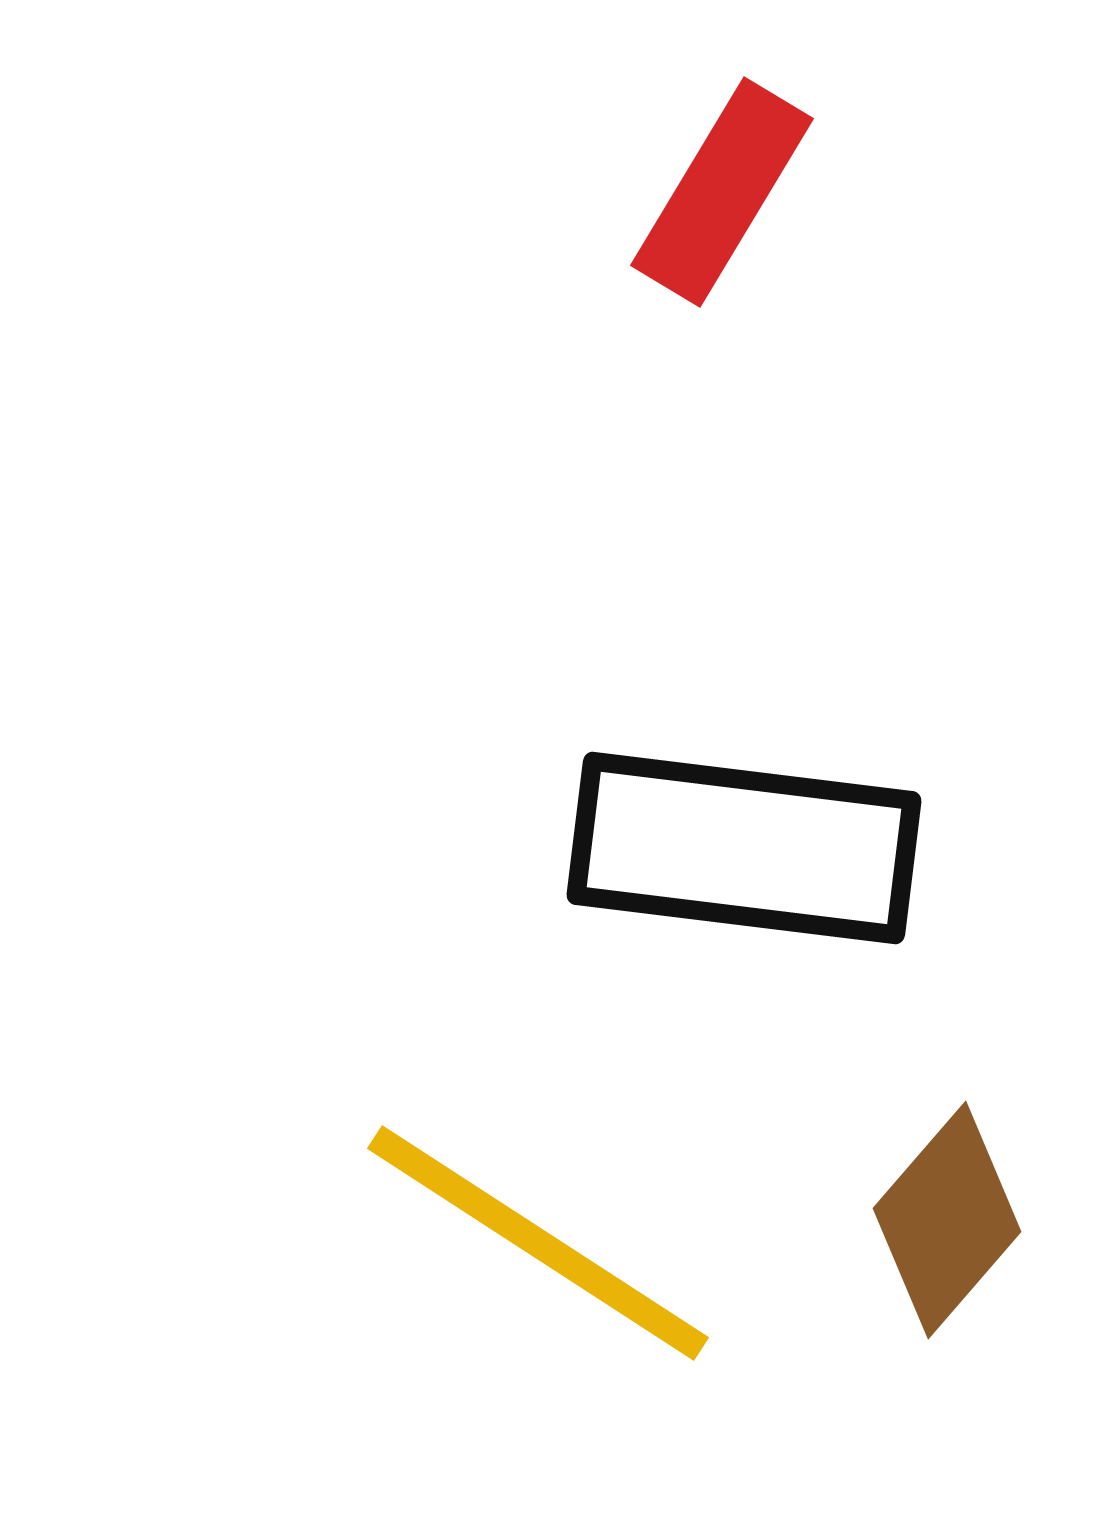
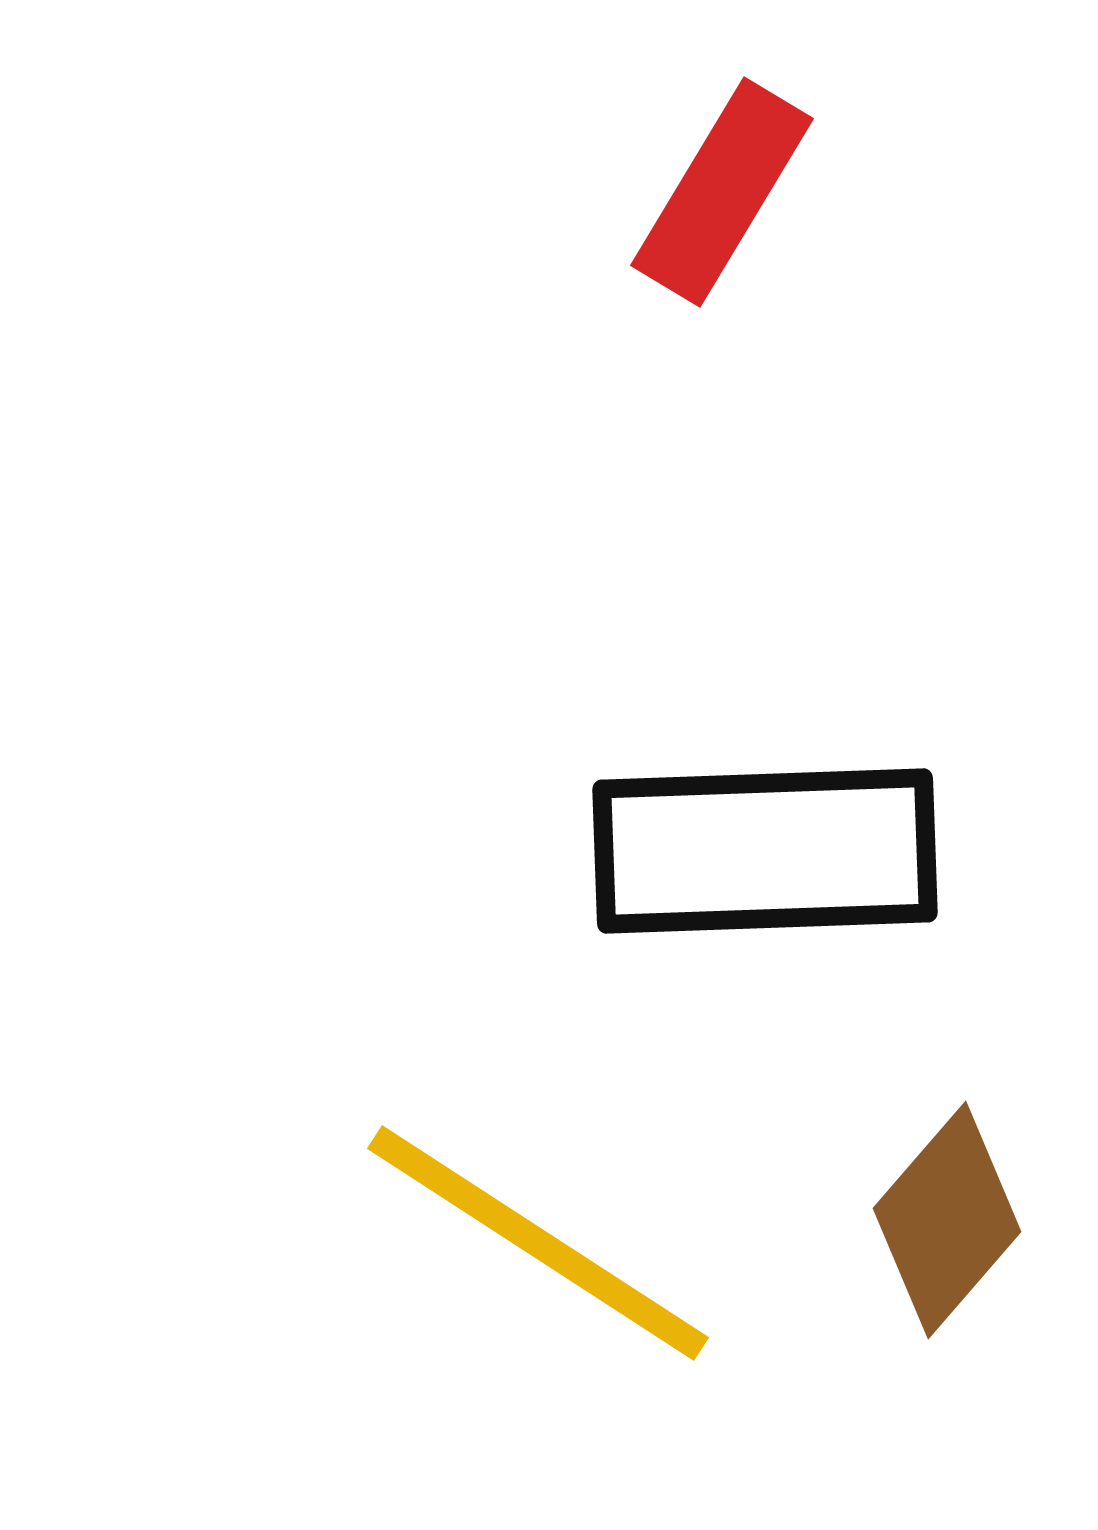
black rectangle: moved 21 px right, 3 px down; rotated 9 degrees counterclockwise
